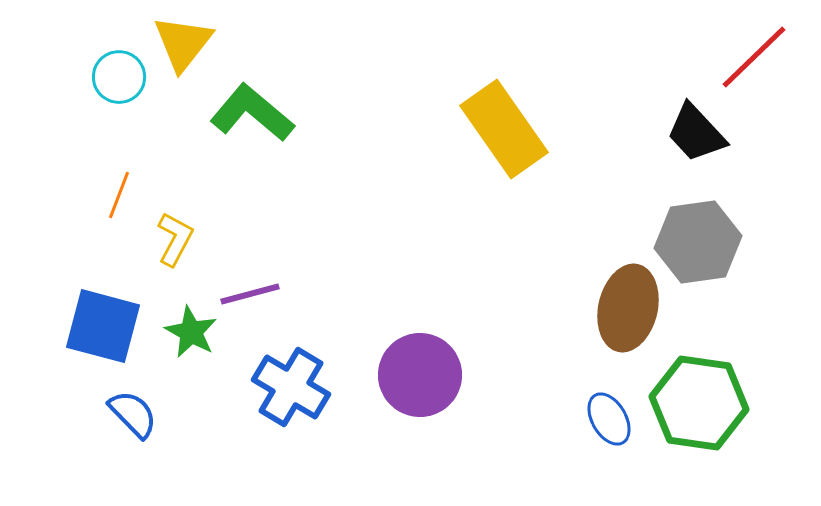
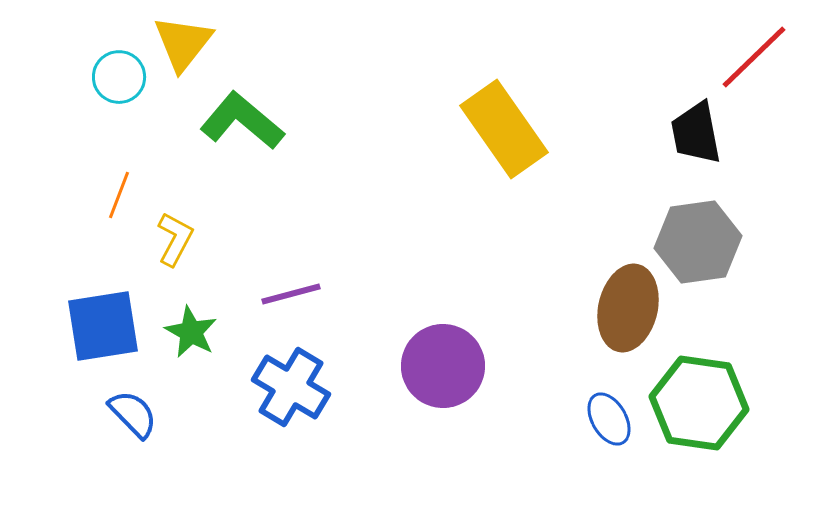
green L-shape: moved 10 px left, 8 px down
black trapezoid: rotated 32 degrees clockwise
purple line: moved 41 px right
blue square: rotated 24 degrees counterclockwise
purple circle: moved 23 px right, 9 px up
